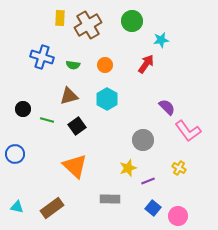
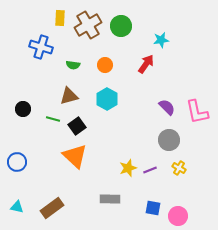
green circle: moved 11 px left, 5 px down
blue cross: moved 1 px left, 10 px up
green line: moved 6 px right, 1 px up
pink L-shape: moved 9 px right, 19 px up; rotated 24 degrees clockwise
gray circle: moved 26 px right
blue circle: moved 2 px right, 8 px down
orange triangle: moved 10 px up
purple line: moved 2 px right, 11 px up
blue square: rotated 28 degrees counterclockwise
